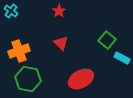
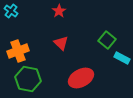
orange cross: moved 1 px left
red ellipse: moved 1 px up
